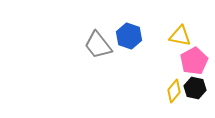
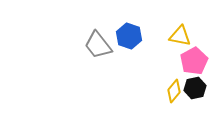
black hexagon: rotated 25 degrees counterclockwise
